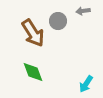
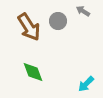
gray arrow: rotated 40 degrees clockwise
brown arrow: moved 4 px left, 6 px up
cyan arrow: rotated 12 degrees clockwise
